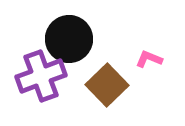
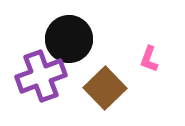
pink L-shape: rotated 92 degrees counterclockwise
brown square: moved 2 px left, 3 px down
